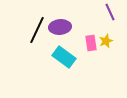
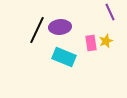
cyan rectangle: rotated 15 degrees counterclockwise
